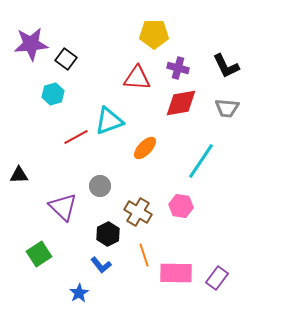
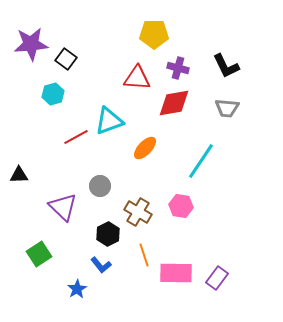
red diamond: moved 7 px left
blue star: moved 2 px left, 4 px up
